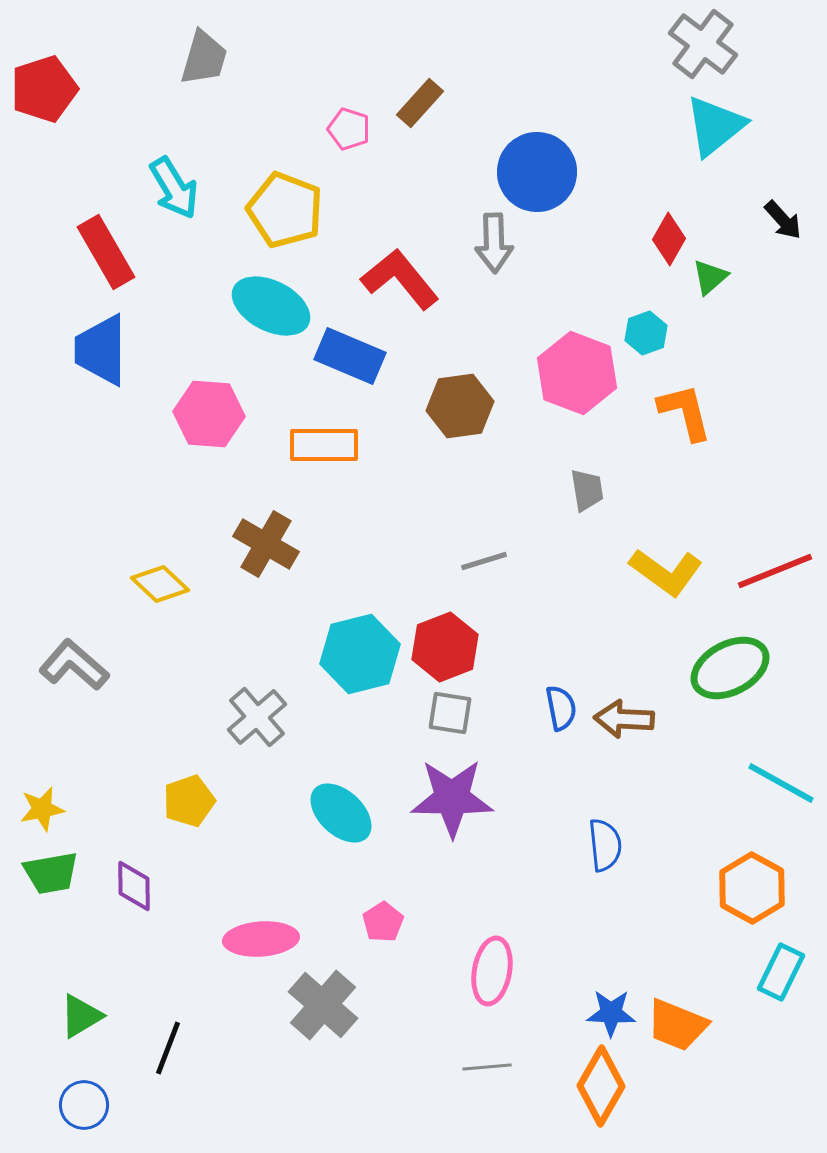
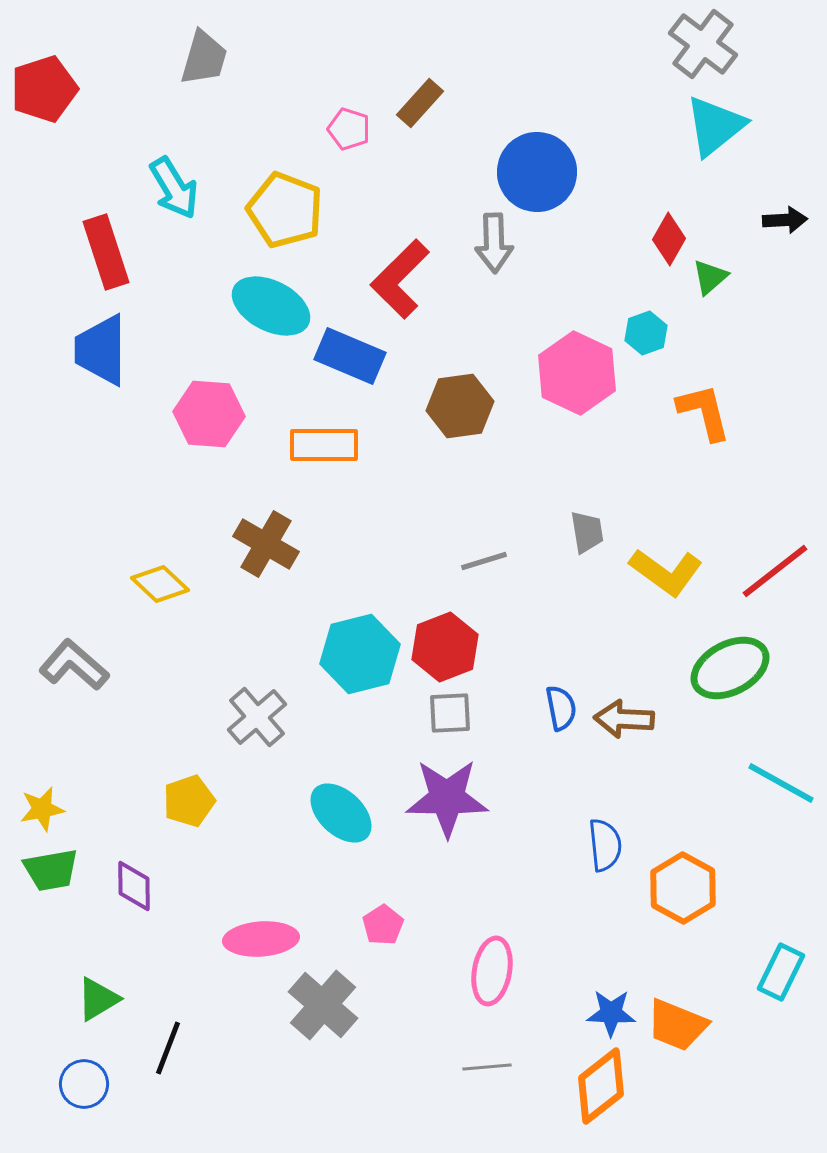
black arrow at (783, 220): moved 2 px right; rotated 51 degrees counterclockwise
red rectangle at (106, 252): rotated 12 degrees clockwise
red L-shape at (400, 279): rotated 96 degrees counterclockwise
pink hexagon at (577, 373): rotated 4 degrees clockwise
orange L-shape at (685, 412): moved 19 px right
gray trapezoid at (587, 490): moved 42 px down
red line at (775, 571): rotated 16 degrees counterclockwise
gray square at (450, 713): rotated 12 degrees counterclockwise
purple star at (452, 798): moved 5 px left
green trapezoid at (51, 873): moved 3 px up
orange hexagon at (752, 888): moved 69 px left
pink pentagon at (383, 922): moved 3 px down
green triangle at (81, 1016): moved 17 px right, 17 px up
orange diamond at (601, 1086): rotated 22 degrees clockwise
blue circle at (84, 1105): moved 21 px up
